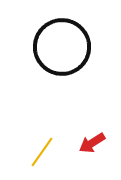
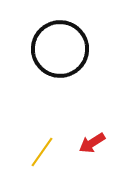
black circle: moved 2 px left, 2 px down
